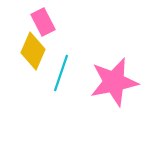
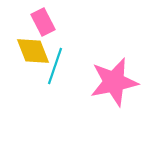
yellow diamond: rotated 45 degrees counterclockwise
cyan line: moved 6 px left, 7 px up
